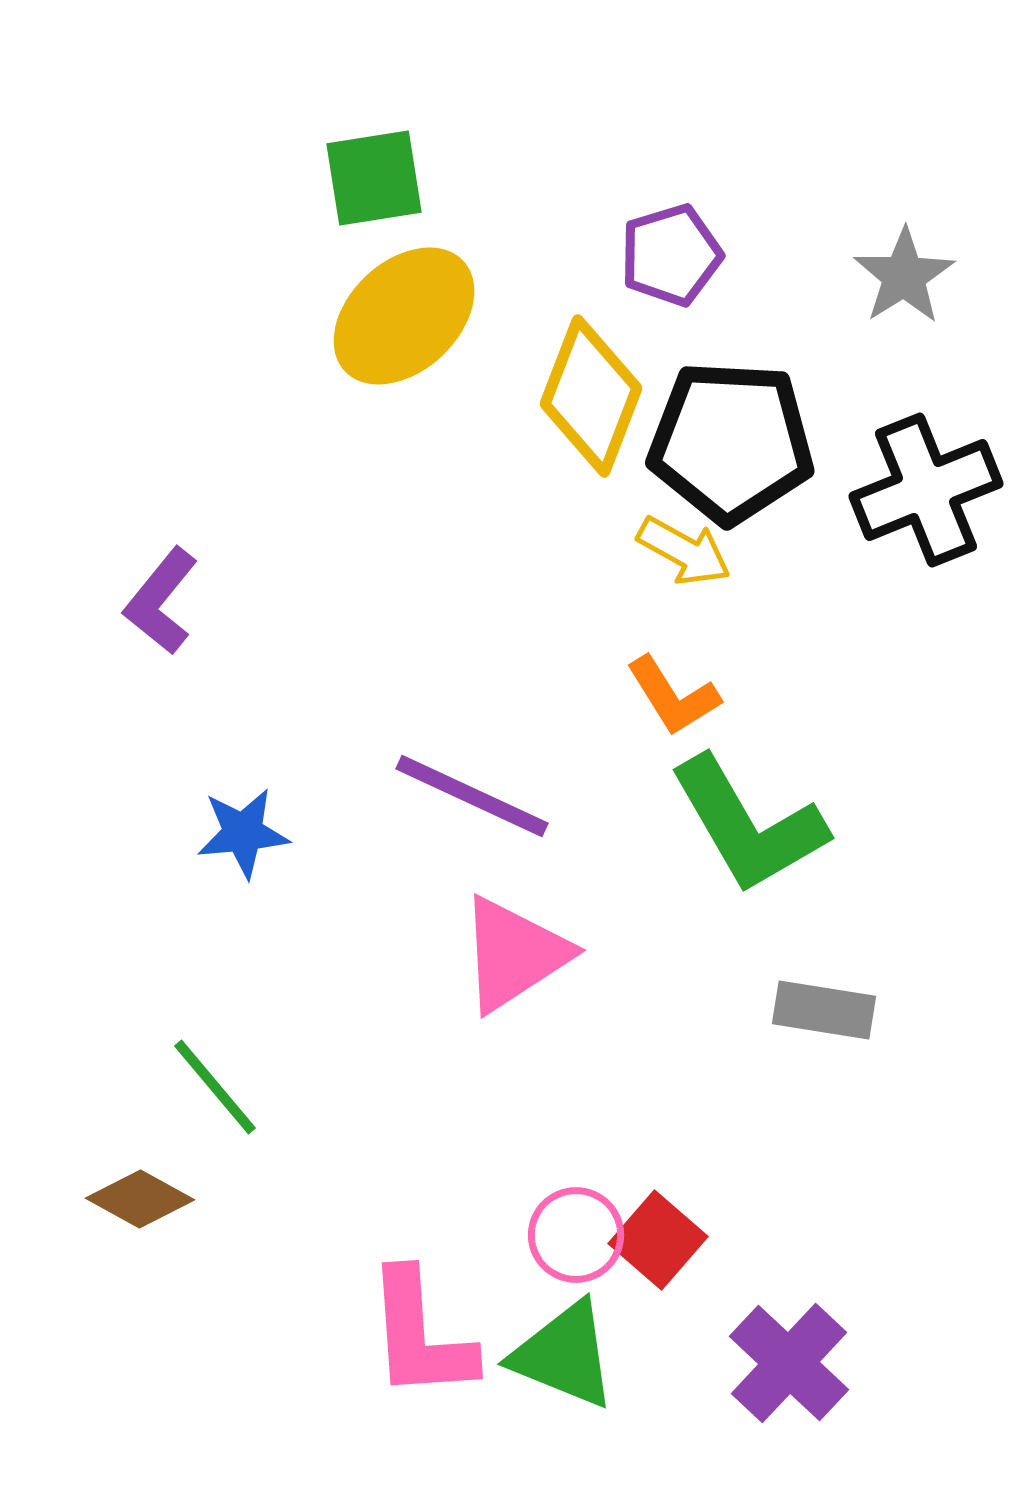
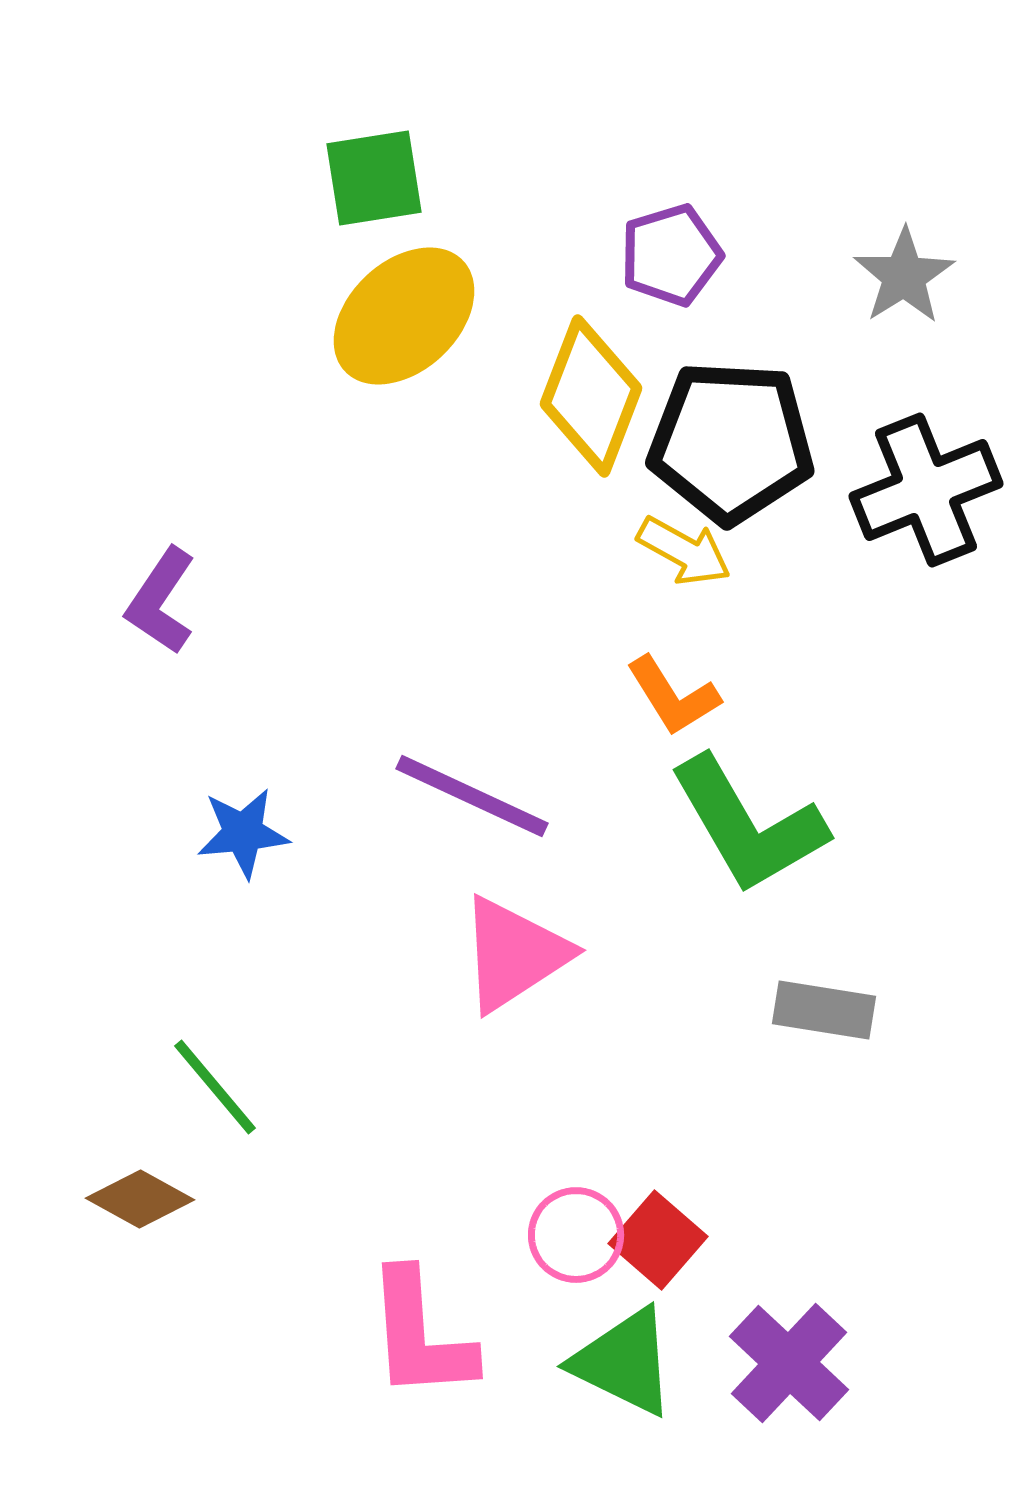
purple L-shape: rotated 5 degrees counterclockwise
green triangle: moved 60 px right, 7 px down; rotated 4 degrees clockwise
